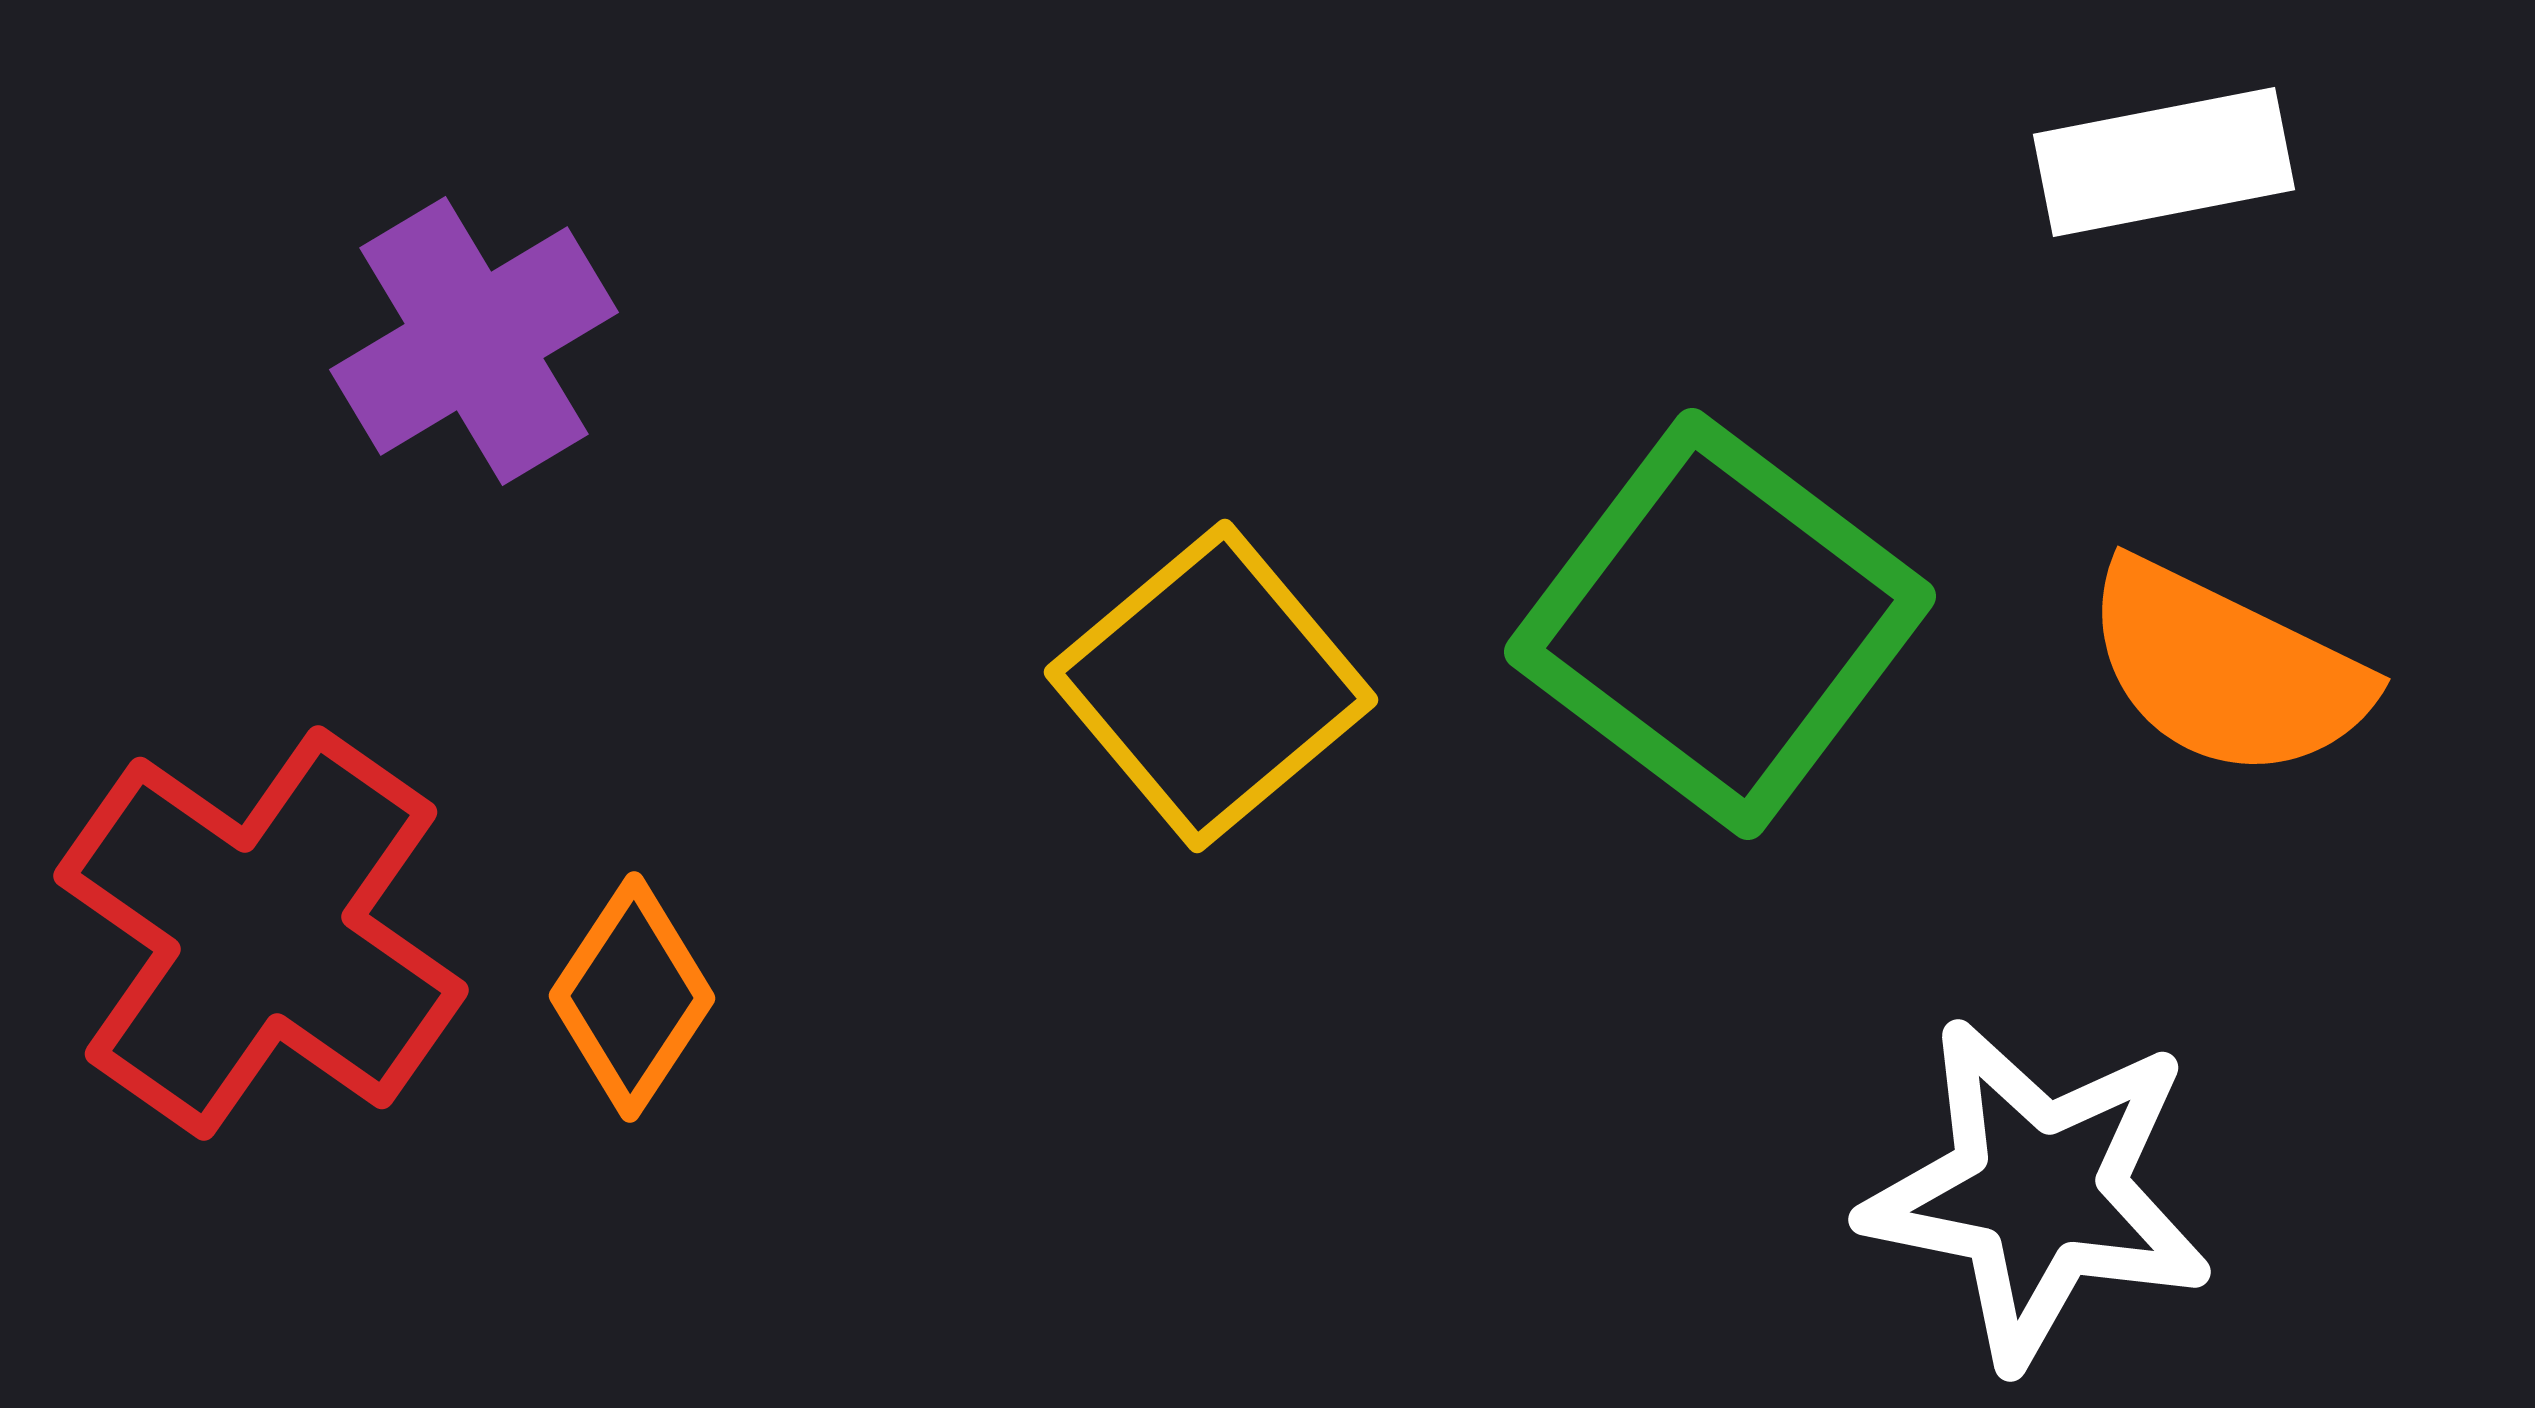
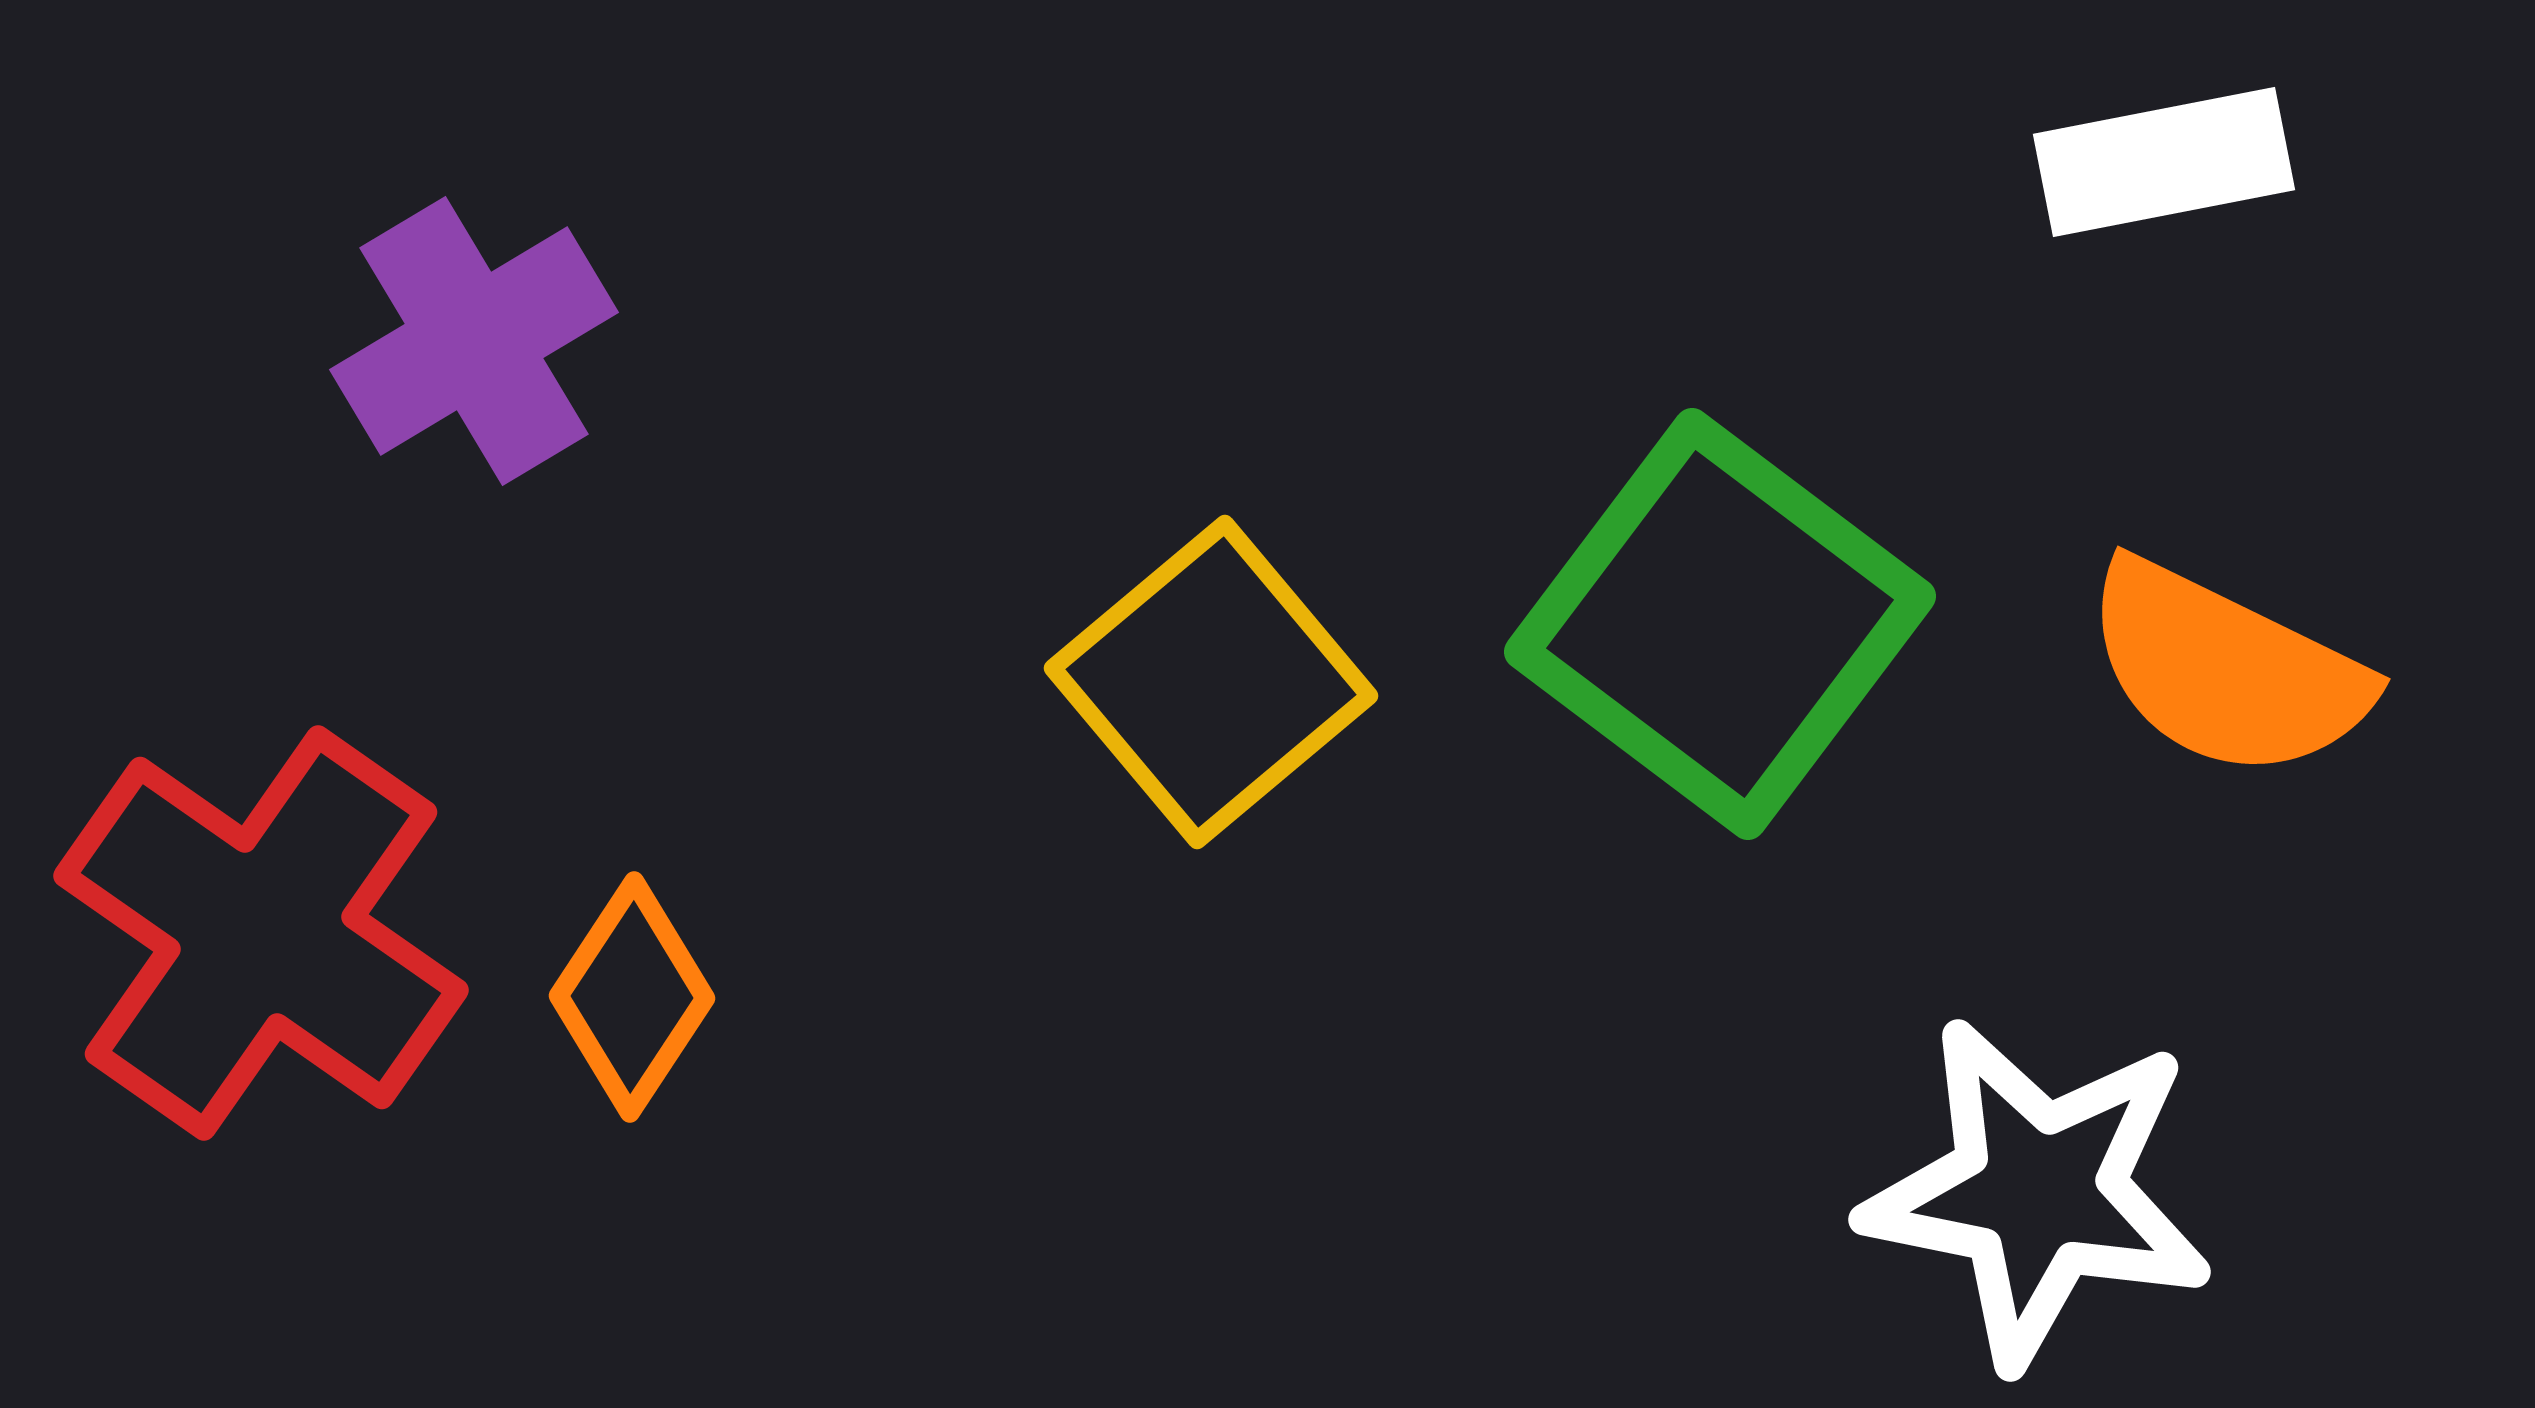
yellow square: moved 4 px up
